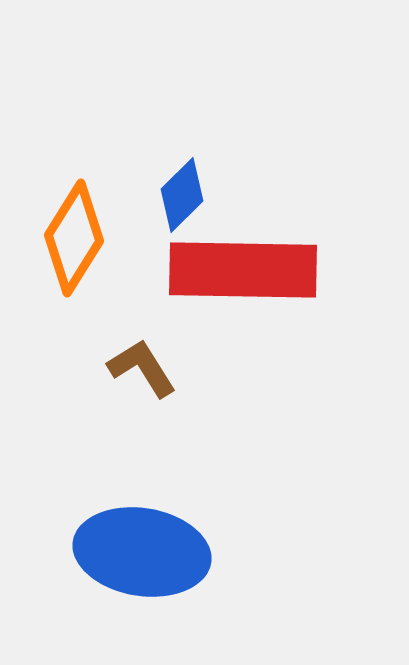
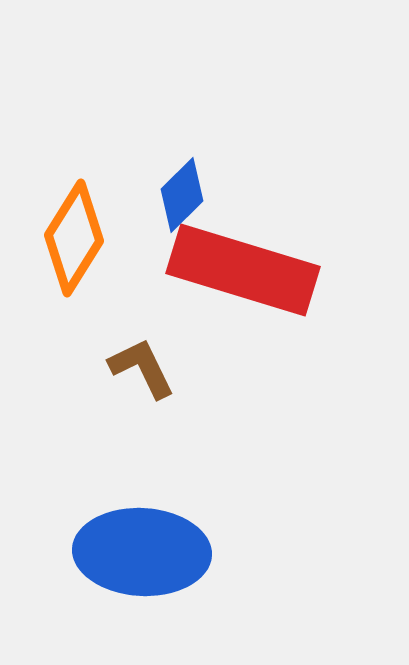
red rectangle: rotated 16 degrees clockwise
brown L-shape: rotated 6 degrees clockwise
blue ellipse: rotated 6 degrees counterclockwise
